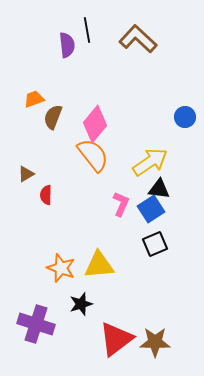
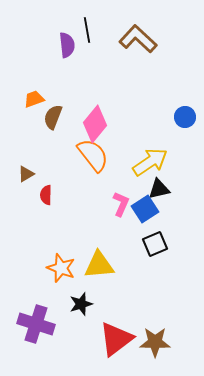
black triangle: rotated 20 degrees counterclockwise
blue square: moved 6 px left
